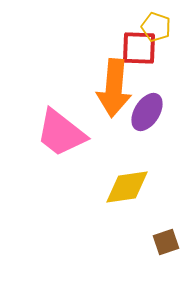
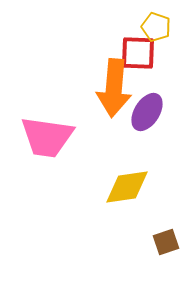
red square: moved 1 px left, 5 px down
pink trapezoid: moved 14 px left, 4 px down; rotated 30 degrees counterclockwise
